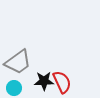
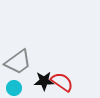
red semicircle: rotated 30 degrees counterclockwise
